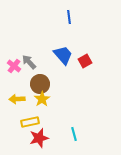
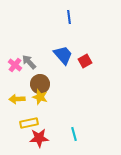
pink cross: moved 1 px right, 1 px up
yellow star: moved 2 px left, 2 px up; rotated 21 degrees counterclockwise
yellow rectangle: moved 1 px left, 1 px down
red star: rotated 12 degrees clockwise
